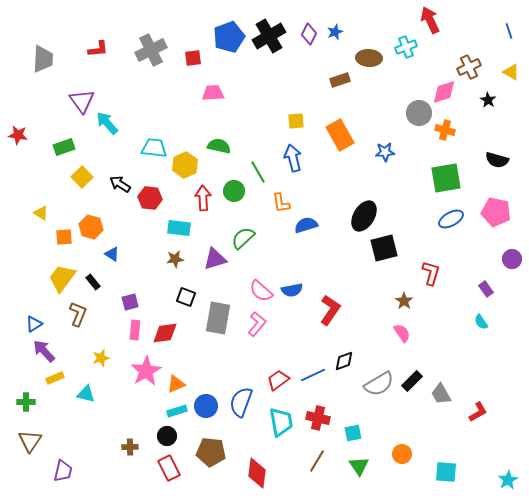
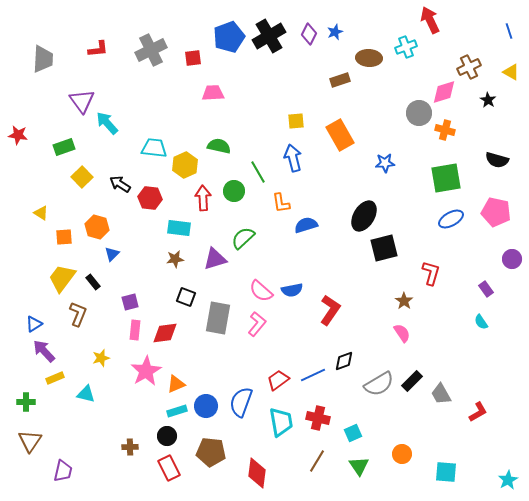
blue star at (385, 152): moved 11 px down
orange hexagon at (91, 227): moved 6 px right
blue triangle at (112, 254): rotated 42 degrees clockwise
cyan square at (353, 433): rotated 12 degrees counterclockwise
